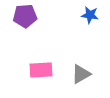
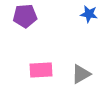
blue star: moved 1 px left, 1 px up
